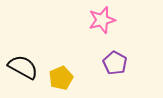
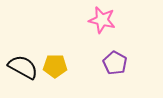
pink star: rotated 28 degrees clockwise
yellow pentagon: moved 6 px left, 12 px up; rotated 25 degrees clockwise
